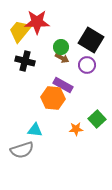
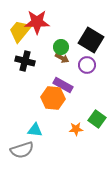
green square: rotated 12 degrees counterclockwise
